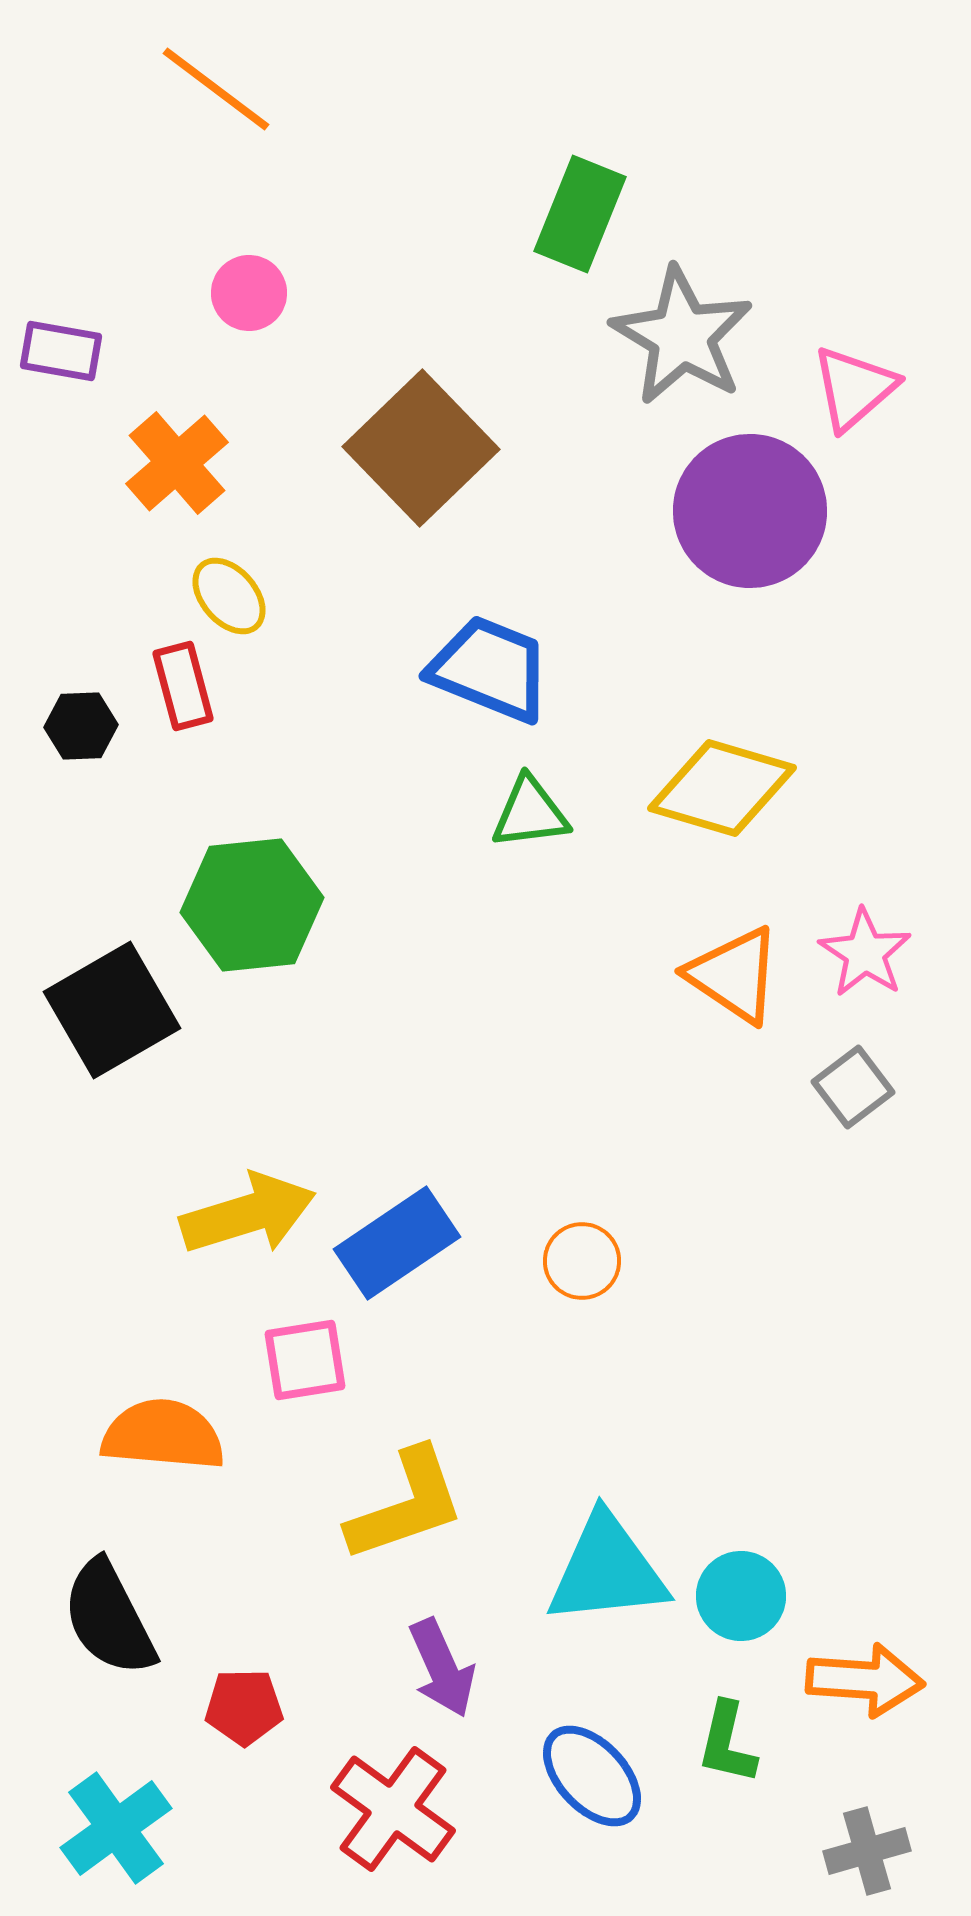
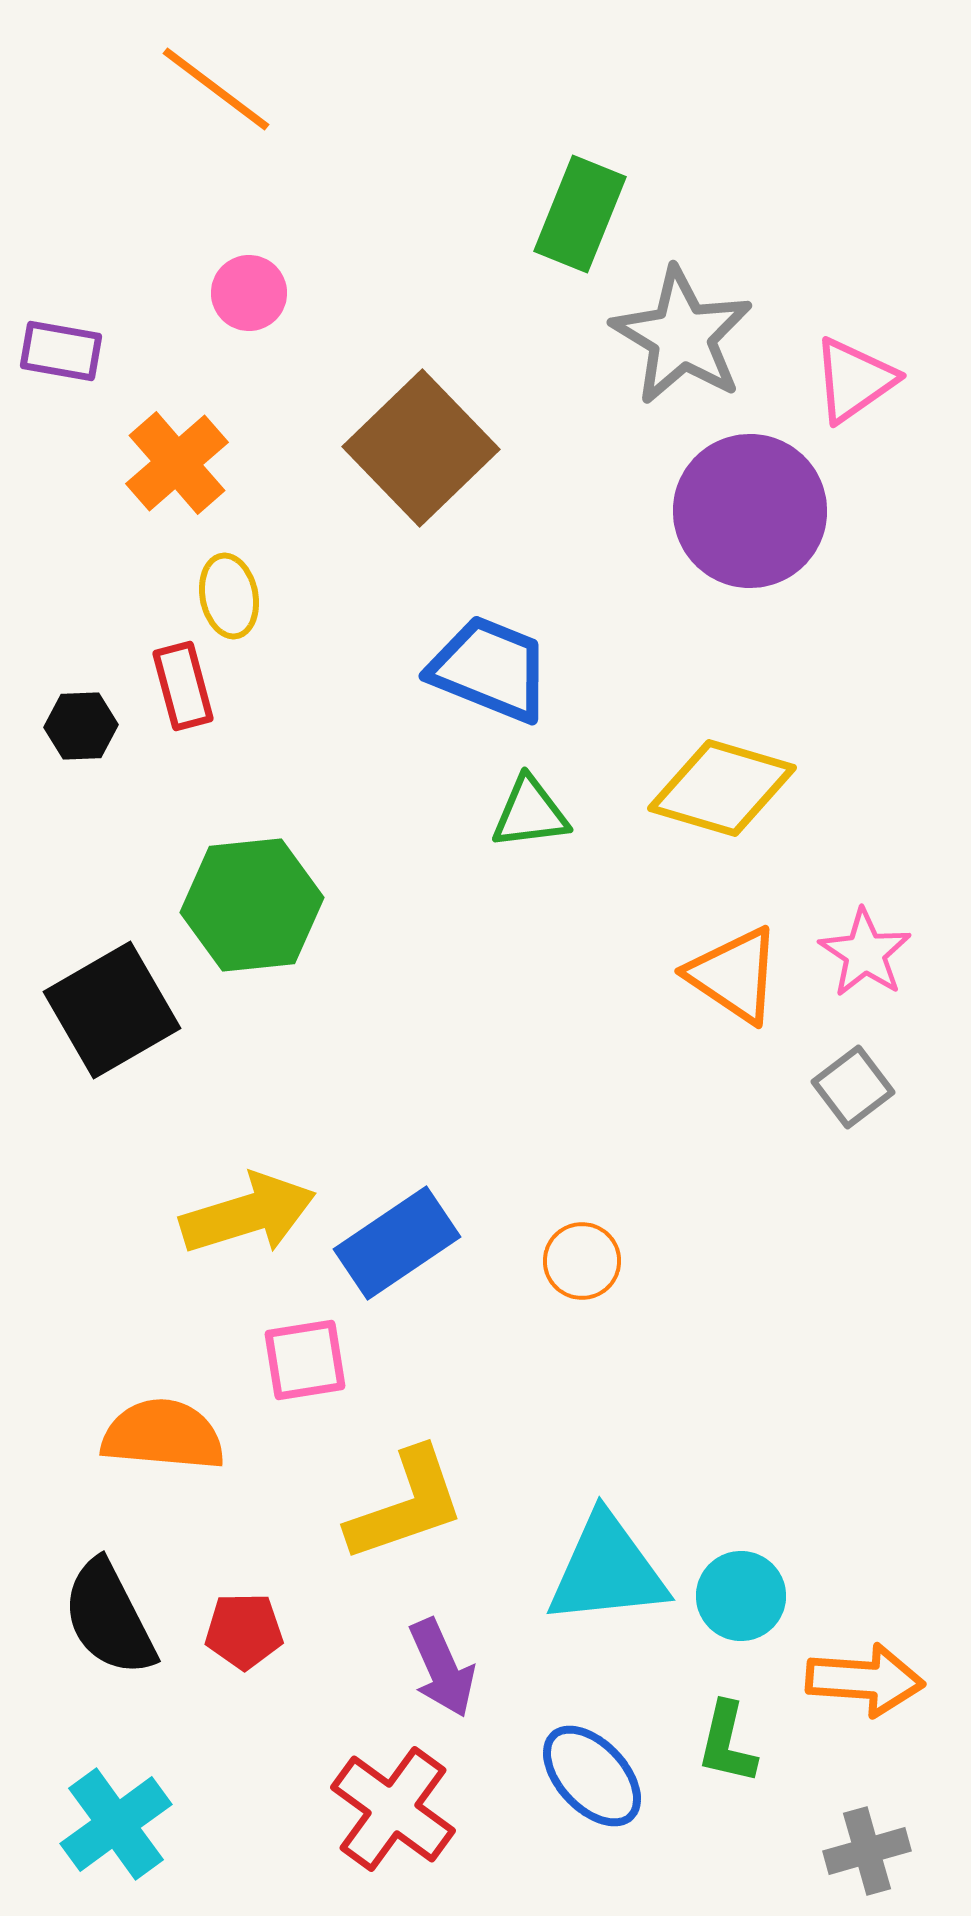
pink triangle: moved 8 px up; rotated 6 degrees clockwise
yellow ellipse: rotated 30 degrees clockwise
red pentagon: moved 76 px up
cyan cross: moved 4 px up
